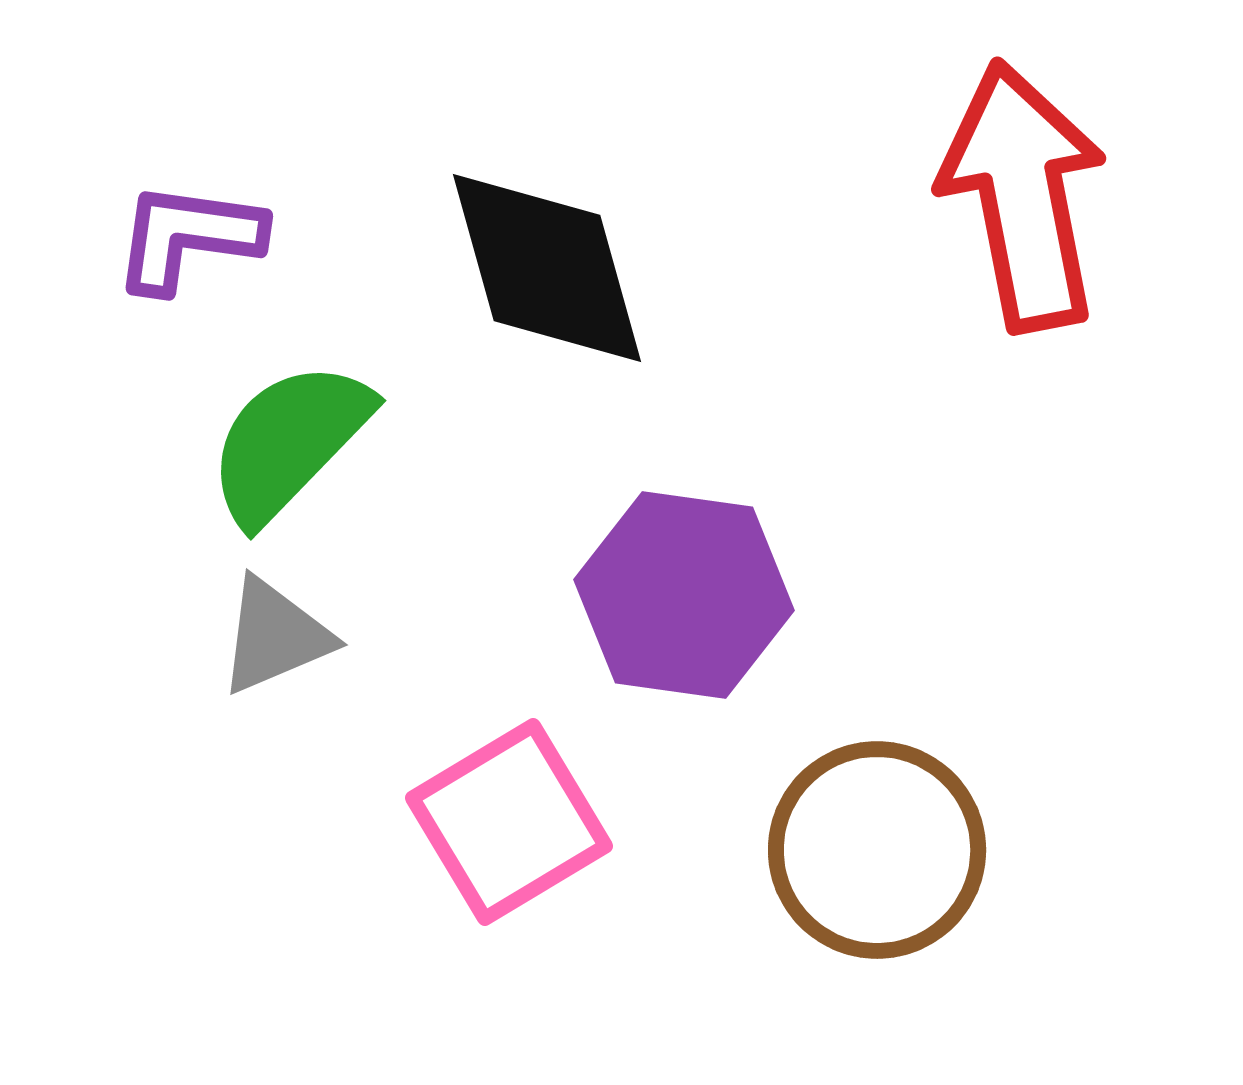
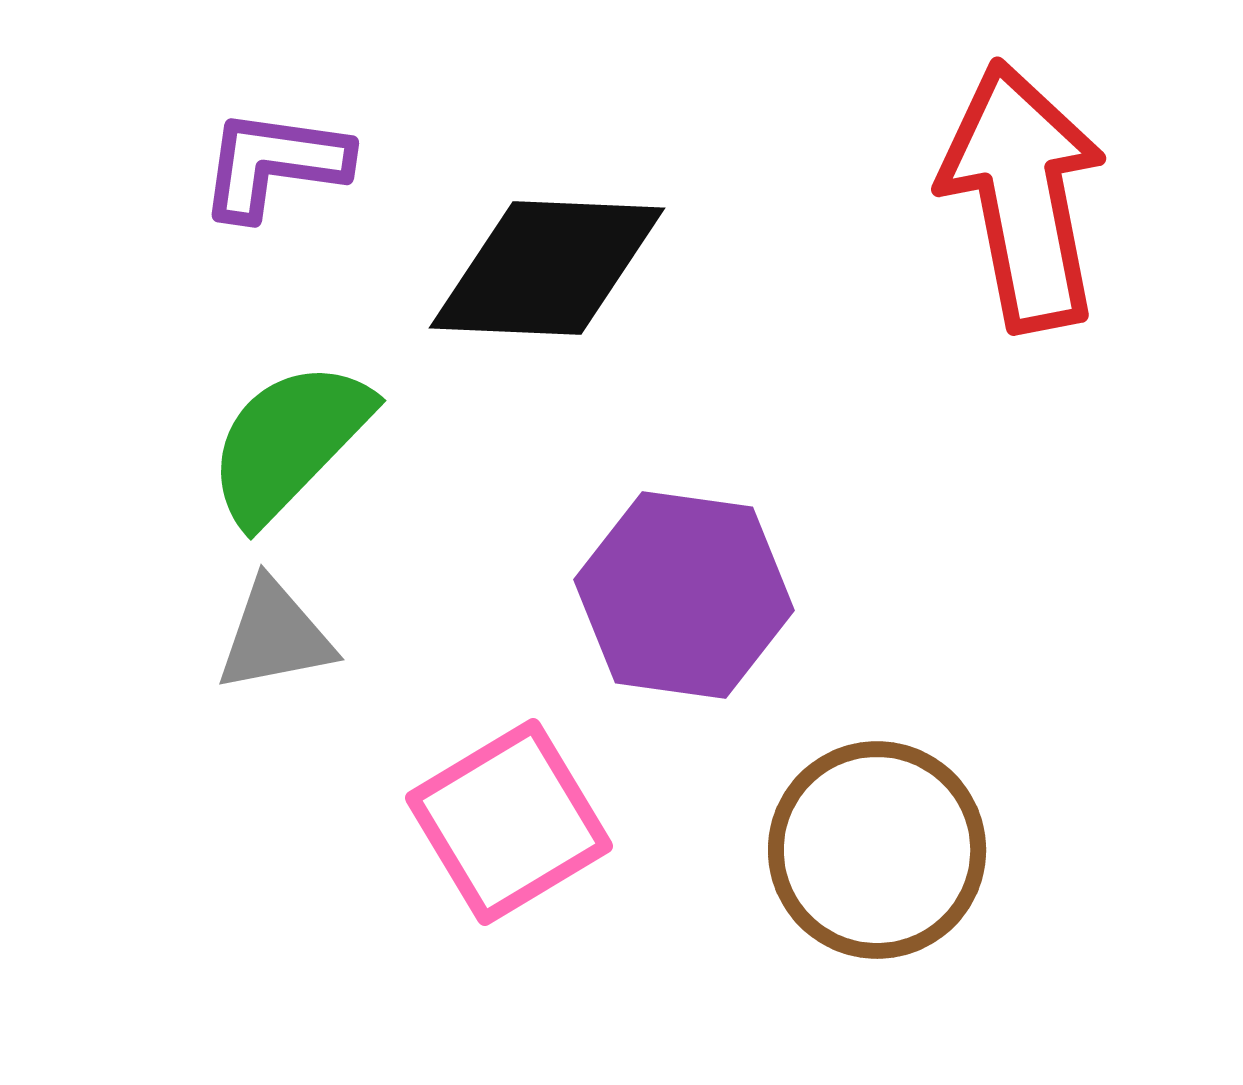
purple L-shape: moved 86 px right, 73 px up
black diamond: rotated 72 degrees counterclockwise
gray triangle: rotated 12 degrees clockwise
